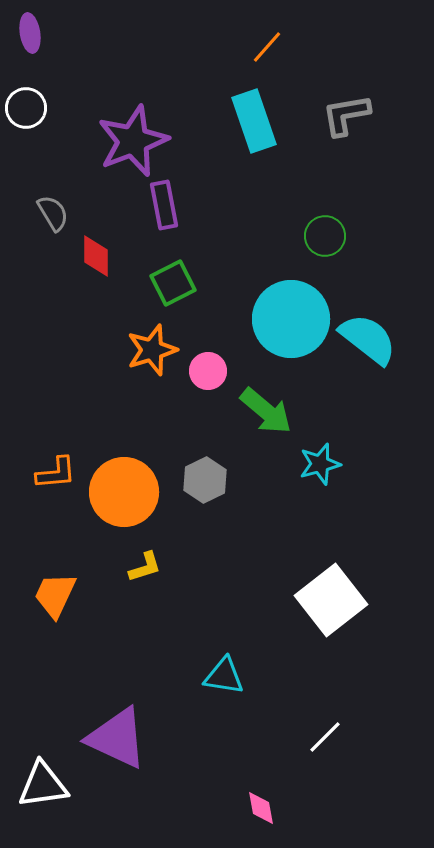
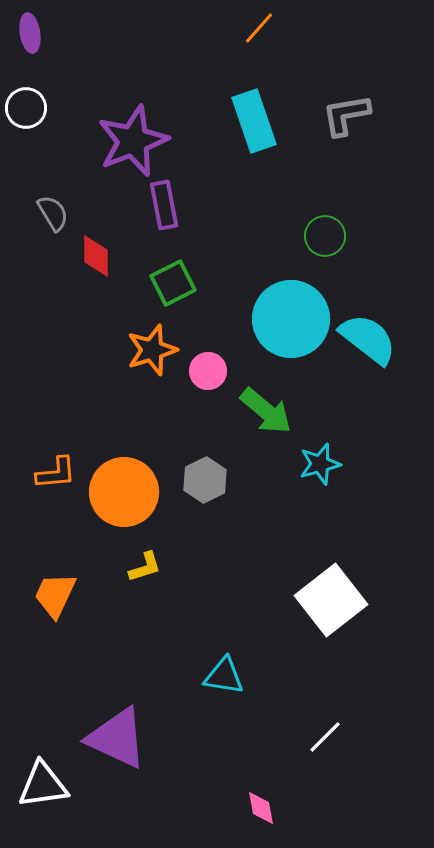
orange line: moved 8 px left, 19 px up
